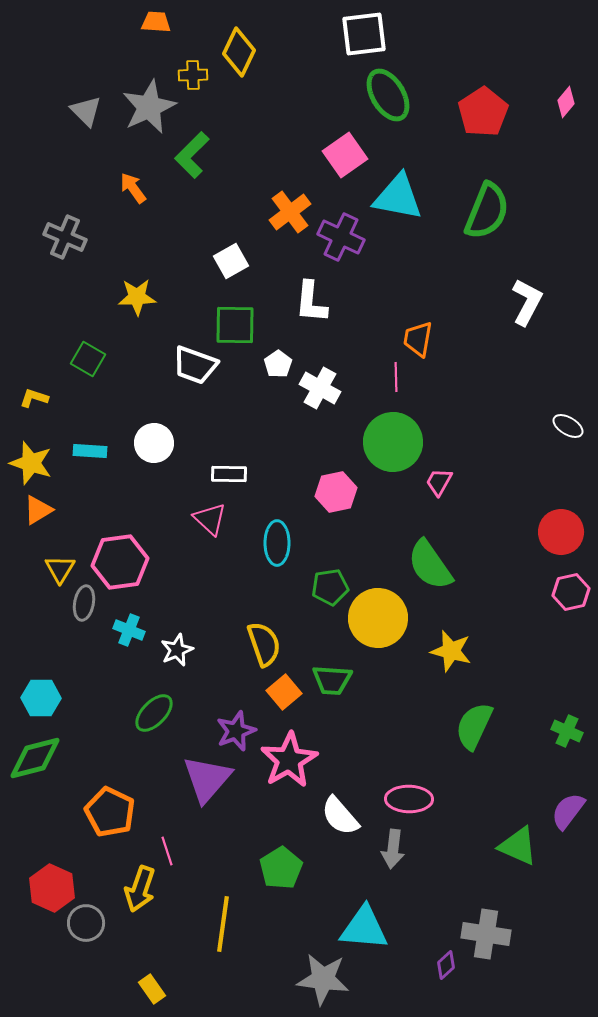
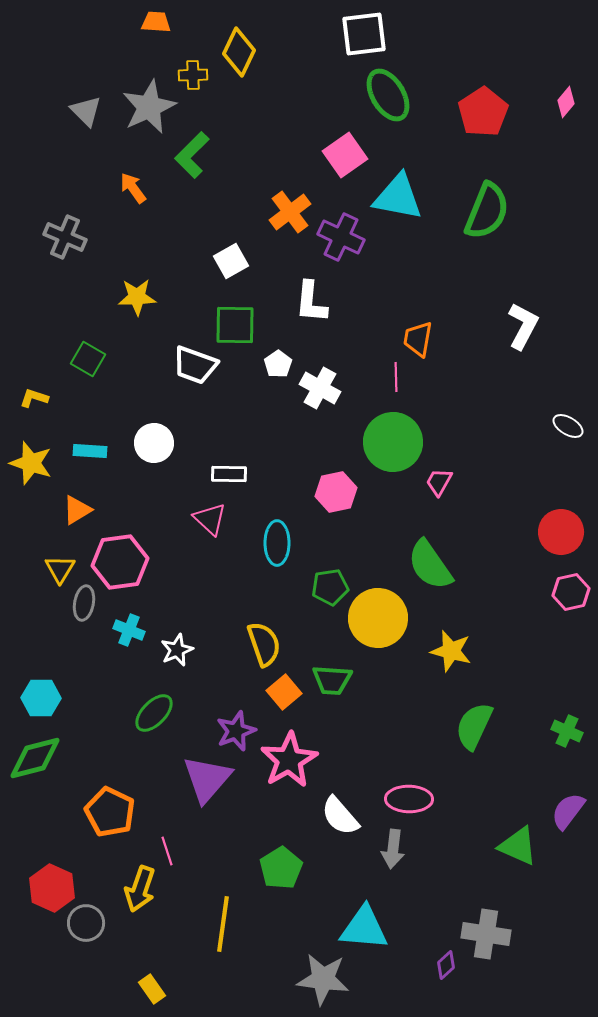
white L-shape at (527, 302): moved 4 px left, 24 px down
orange triangle at (38, 510): moved 39 px right
